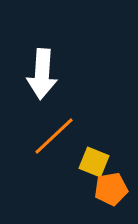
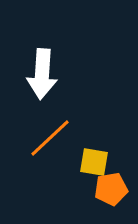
orange line: moved 4 px left, 2 px down
yellow square: rotated 12 degrees counterclockwise
